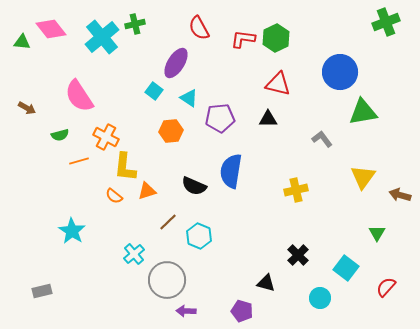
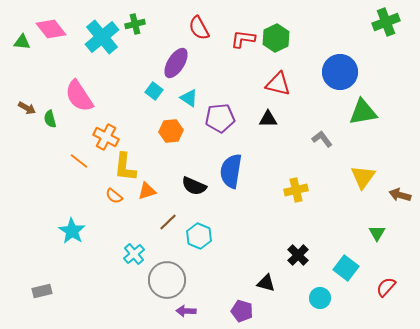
green semicircle at (60, 135): moved 10 px left, 16 px up; rotated 90 degrees clockwise
orange line at (79, 161): rotated 54 degrees clockwise
